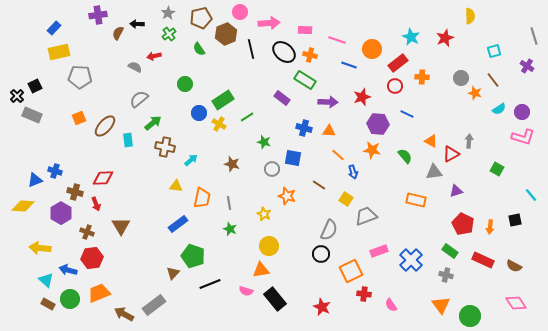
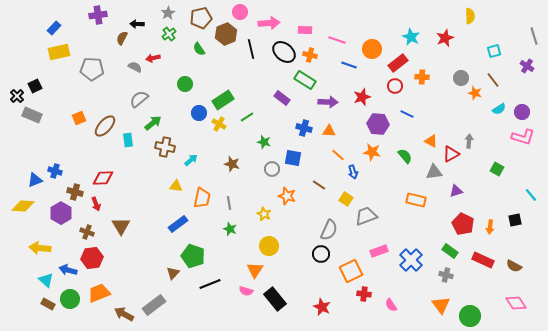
brown semicircle at (118, 33): moved 4 px right, 5 px down
red arrow at (154, 56): moved 1 px left, 2 px down
gray pentagon at (80, 77): moved 12 px right, 8 px up
orange star at (372, 150): moved 2 px down
orange triangle at (261, 270): moved 6 px left; rotated 48 degrees counterclockwise
